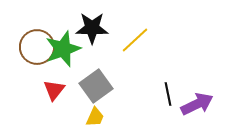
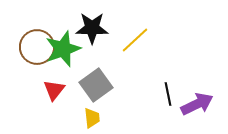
gray square: moved 1 px up
yellow trapezoid: moved 3 px left, 1 px down; rotated 30 degrees counterclockwise
